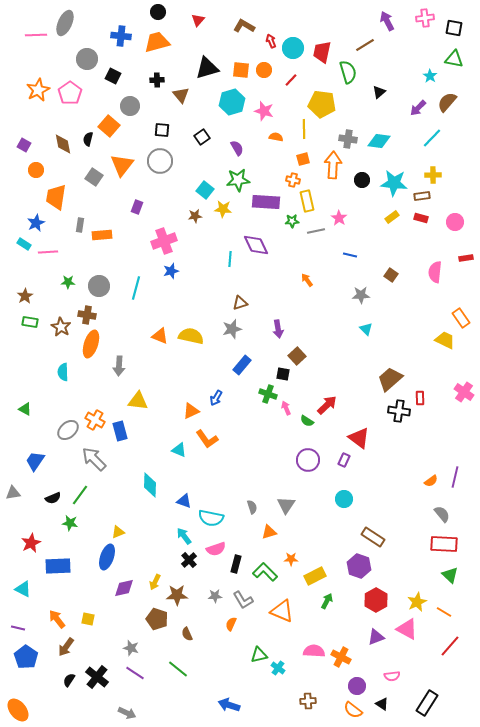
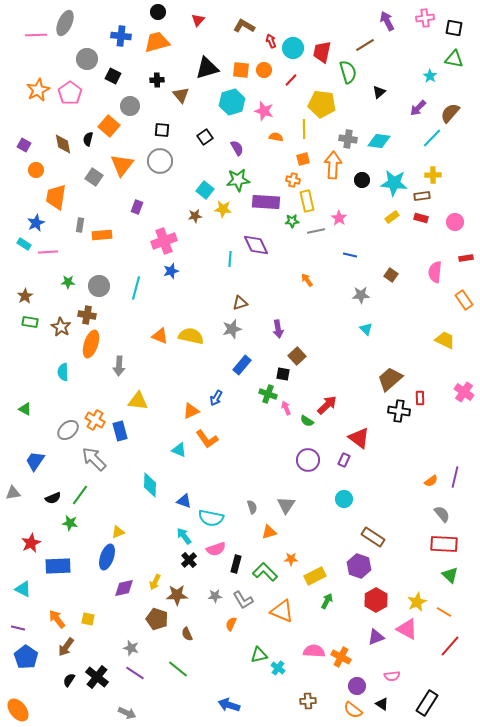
brown semicircle at (447, 102): moved 3 px right, 11 px down
black square at (202, 137): moved 3 px right
orange rectangle at (461, 318): moved 3 px right, 18 px up
